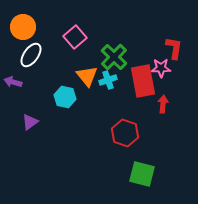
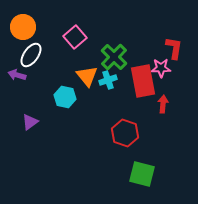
purple arrow: moved 4 px right, 7 px up
